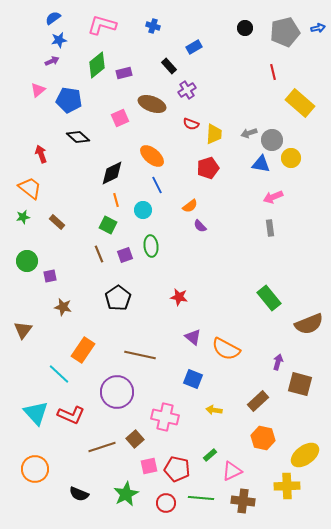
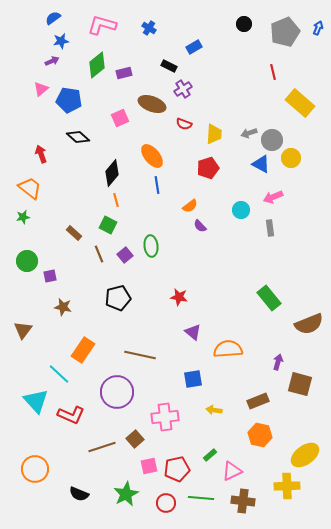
blue cross at (153, 26): moved 4 px left, 2 px down; rotated 16 degrees clockwise
black circle at (245, 28): moved 1 px left, 4 px up
blue arrow at (318, 28): rotated 56 degrees counterclockwise
gray pentagon at (285, 32): rotated 8 degrees counterclockwise
blue star at (59, 40): moved 2 px right, 1 px down
black rectangle at (169, 66): rotated 21 degrees counterclockwise
pink triangle at (38, 90): moved 3 px right, 1 px up
purple cross at (187, 90): moved 4 px left, 1 px up
red semicircle at (191, 124): moved 7 px left
orange ellipse at (152, 156): rotated 10 degrees clockwise
blue triangle at (261, 164): rotated 18 degrees clockwise
black diamond at (112, 173): rotated 24 degrees counterclockwise
blue line at (157, 185): rotated 18 degrees clockwise
cyan circle at (143, 210): moved 98 px right
brown rectangle at (57, 222): moved 17 px right, 11 px down
purple square at (125, 255): rotated 21 degrees counterclockwise
black pentagon at (118, 298): rotated 20 degrees clockwise
purple triangle at (193, 337): moved 5 px up
orange semicircle at (226, 349): moved 2 px right; rotated 148 degrees clockwise
blue square at (193, 379): rotated 30 degrees counterclockwise
brown rectangle at (258, 401): rotated 20 degrees clockwise
cyan triangle at (36, 413): moved 12 px up
pink cross at (165, 417): rotated 20 degrees counterclockwise
orange hexagon at (263, 438): moved 3 px left, 3 px up
red pentagon at (177, 469): rotated 25 degrees counterclockwise
